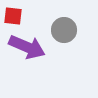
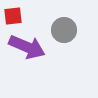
red square: rotated 12 degrees counterclockwise
